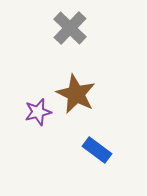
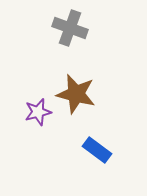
gray cross: rotated 24 degrees counterclockwise
brown star: rotated 12 degrees counterclockwise
